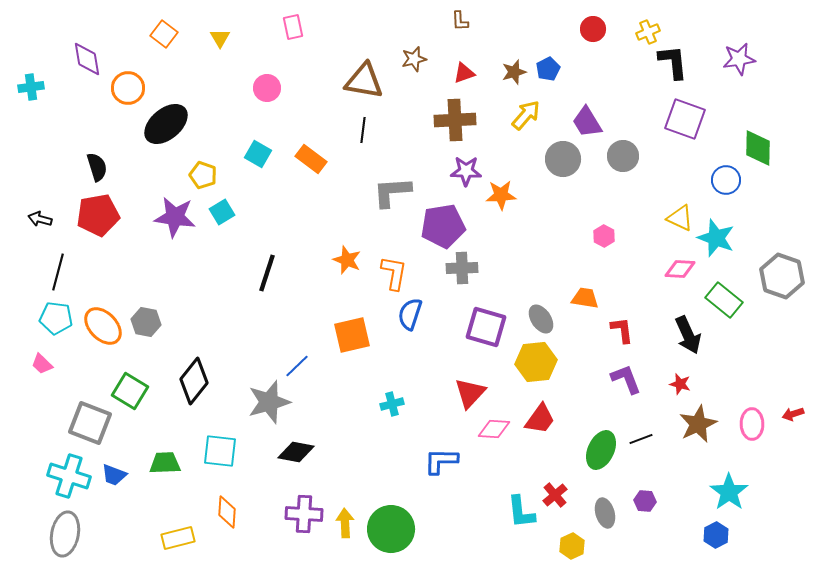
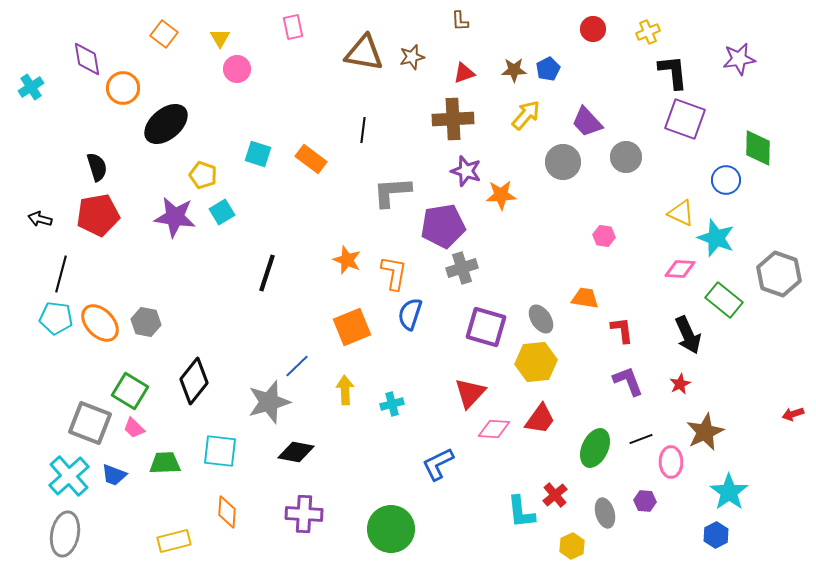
brown star at (414, 59): moved 2 px left, 2 px up
black L-shape at (673, 62): moved 10 px down
brown star at (514, 72): moved 2 px up; rotated 15 degrees clockwise
brown triangle at (364, 81): moved 28 px up
cyan cross at (31, 87): rotated 25 degrees counterclockwise
orange circle at (128, 88): moved 5 px left
pink circle at (267, 88): moved 30 px left, 19 px up
brown cross at (455, 120): moved 2 px left, 1 px up
purple trapezoid at (587, 122): rotated 12 degrees counterclockwise
cyan square at (258, 154): rotated 12 degrees counterclockwise
gray circle at (623, 156): moved 3 px right, 1 px down
gray circle at (563, 159): moved 3 px down
purple star at (466, 171): rotated 16 degrees clockwise
yellow triangle at (680, 218): moved 1 px right, 5 px up
pink hexagon at (604, 236): rotated 20 degrees counterclockwise
gray cross at (462, 268): rotated 16 degrees counterclockwise
black line at (58, 272): moved 3 px right, 2 px down
gray hexagon at (782, 276): moved 3 px left, 2 px up
orange ellipse at (103, 326): moved 3 px left, 3 px up
orange square at (352, 335): moved 8 px up; rotated 9 degrees counterclockwise
pink trapezoid at (42, 364): moved 92 px right, 64 px down
purple L-shape at (626, 379): moved 2 px right, 2 px down
red star at (680, 384): rotated 30 degrees clockwise
brown star at (698, 424): moved 7 px right, 8 px down
pink ellipse at (752, 424): moved 81 px left, 38 px down
green ellipse at (601, 450): moved 6 px left, 2 px up
blue L-shape at (441, 461): moved 3 px left, 3 px down; rotated 27 degrees counterclockwise
cyan cross at (69, 476): rotated 30 degrees clockwise
yellow arrow at (345, 523): moved 133 px up
yellow rectangle at (178, 538): moved 4 px left, 3 px down
